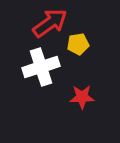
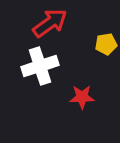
yellow pentagon: moved 28 px right
white cross: moved 1 px left, 1 px up
